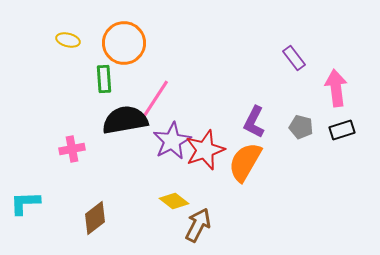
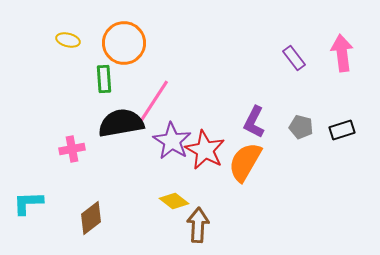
pink arrow: moved 6 px right, 35 px up
black semicircle: moved 4 px left, 3 px down
purple star: rotated 12 degrees counterclockwise
red star: rotated 24 degrees counterclockwise
cyan L-shape: moved 3 px right
brown diamond: moved 4 px left
brown arrow: rotated 24 degrees counterclockwise
